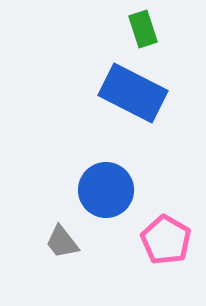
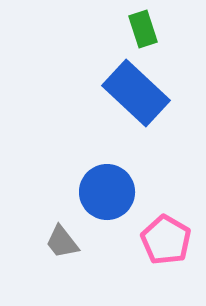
blue rectangle: moved 3 px right; rotated 16 degrees clockwise
blue circle: moved 1 px right, 2 px down
